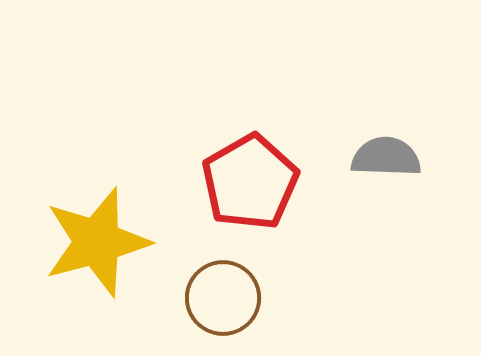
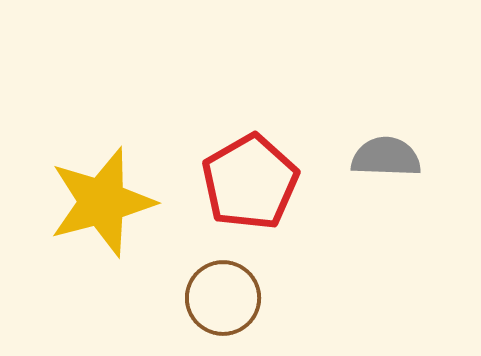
yellow star: moved 5 px right, 40 px up
